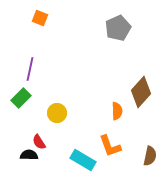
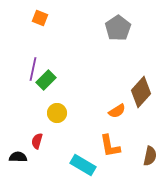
gray pentagon: rotated 10 degrees counterclockwise
purple line: moved 3 px right
green rectangle: moved 25 px right, 18 px up
orange semicircle: rotated 60 degrees clockwise
red semicircle: moved 2 px left, 1 px up; rotated 49 degrees clockwise
orange L-shape: rotated 10 degrees clockwise
black semicircle: moved 11 px left, 2 px down
cyan rectangle: moved 5 px down
